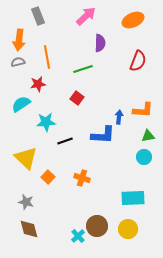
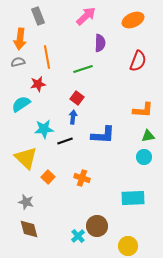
orange arrow: moved 1 px right, 1 px up
blue arrow: moved 46 px left
cyan star: moved 2 px left, 7 px down
yellow circle: moved 17 px down
